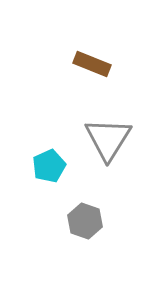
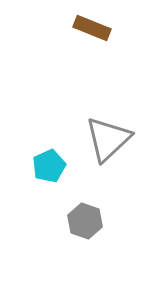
brown rectangle: moved 36 px up
gray triangle: rotated 15 degrees clockwise
